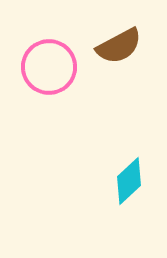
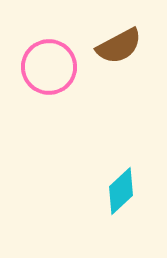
cyan diamond: moved 8 px left, 10 px down
